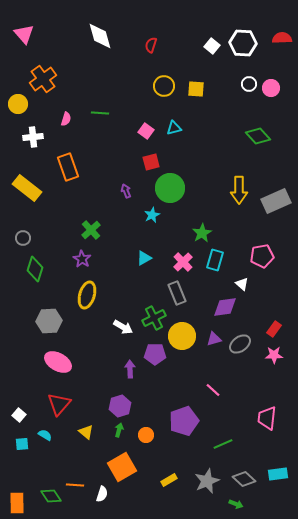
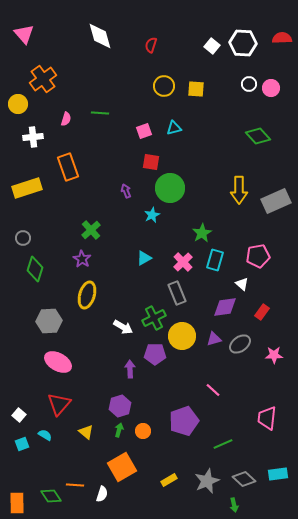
pink square at (146, 131): moved 2 px left; rotated 35 degrees clockwise
red square at (151, 162): rotated 24 degrees clockwise
yellow rectangle at (27, 188): rotated 56 degrees counterclockwise
pink pentagon at (262, 256): moved 4 px left
red rectangle at (274, 329): moved 12 px left, 17 px up
orange circle at (146, 435): moved 3 px left, 4 px up
cyan square at (22, 444): rotated 16 degrees counterclockwise
green arrow at (236, 504): moved 2 px left, 1 px down; rotated 56 degrees clockwise
